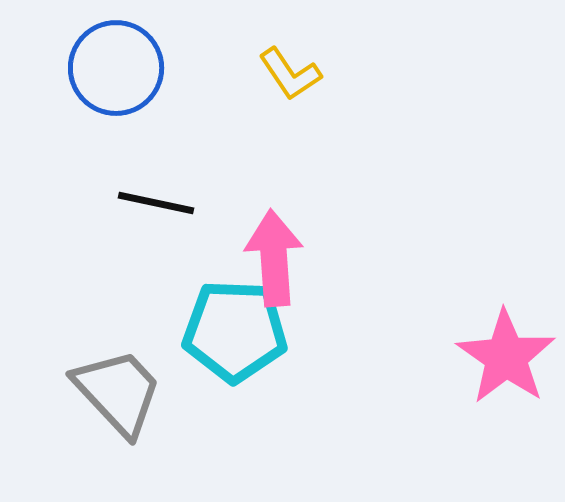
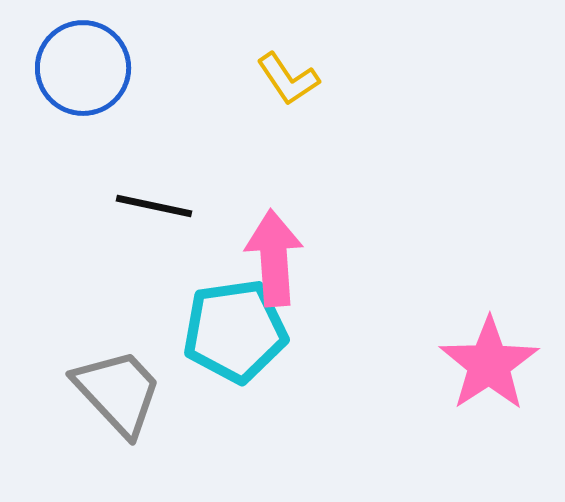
blue circle: moved 33 px left
yellow L-shape: moved 2 px left, 5 px down
black line: moved 2 px left, 3 px down
cyan pentagon: rotated 10 degrees counterclockwise
pink star: moved 17 px left, 7 px down; rotated 4 degrees clockwise
